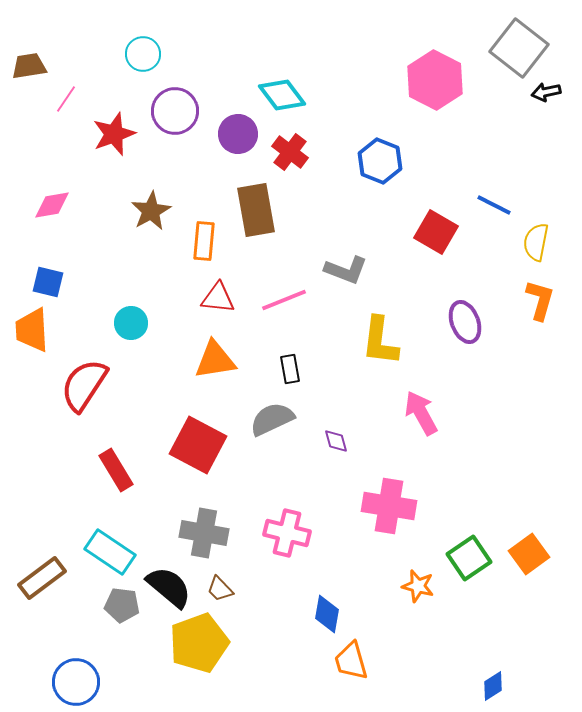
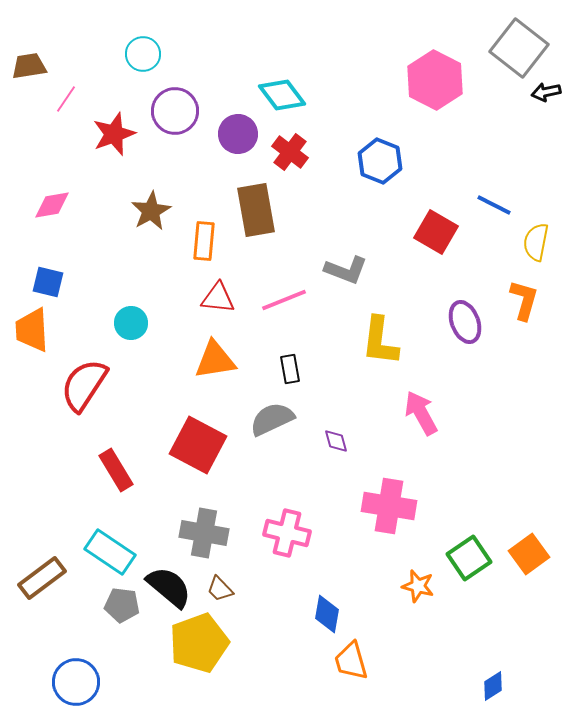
orange L-shape at (540, 300): moved 16 px left
